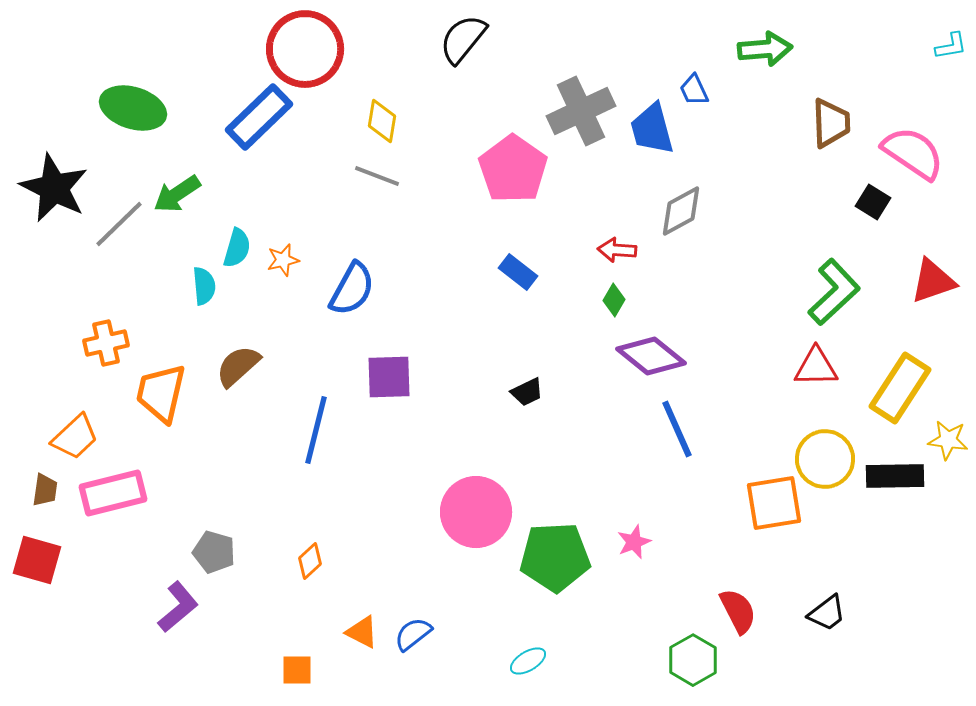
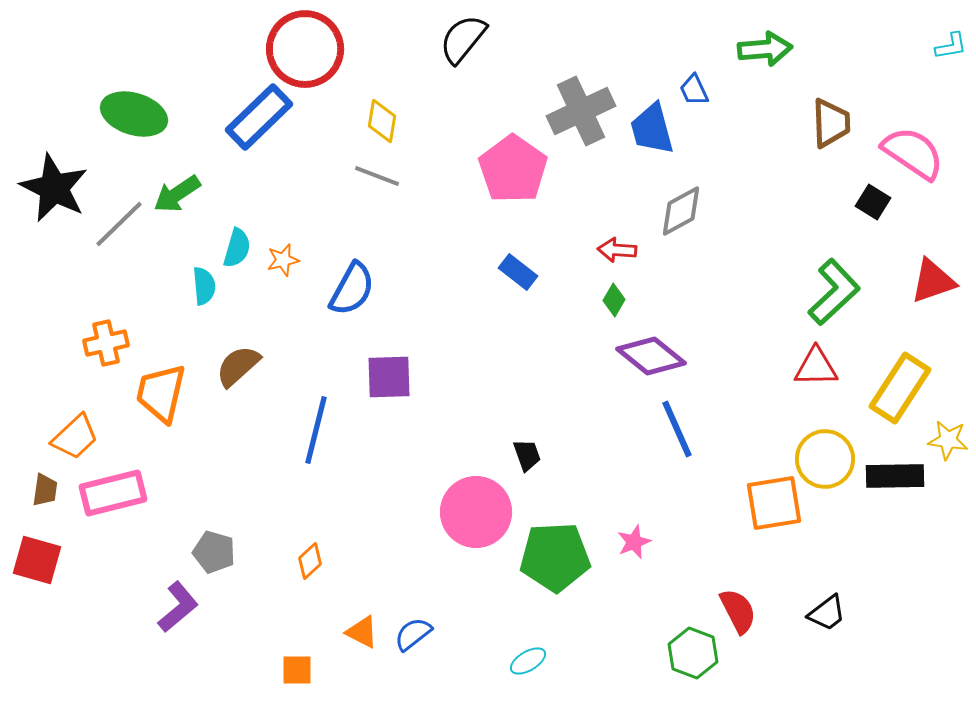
green ellipse at (133, 108): moved 1 px right, 6 px down
black trapezoid at (527, 392): moved 63 px down; rotated 84 degrees counterclockwise
green hexagon at (693, 660): moved 7 px up; rotated 9 degrees counterclockwise
